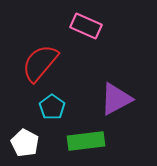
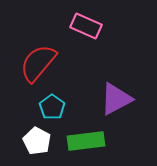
red semicircle: moved 2 px left
white pentagon: moved 12 px right, 2 px up
